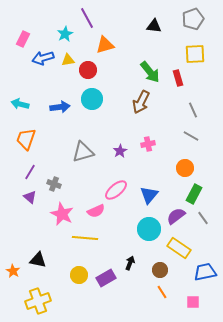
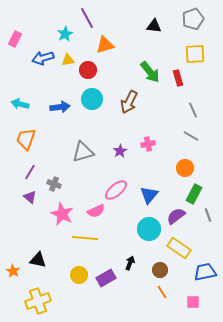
pink rectangle at (23, 39): moved 8 px left
brown arrow at (141, 102): moved 12 px left
gray line at (203, 218): moved 5 px right, 3 px up; rotated 16 degrees clockwise
